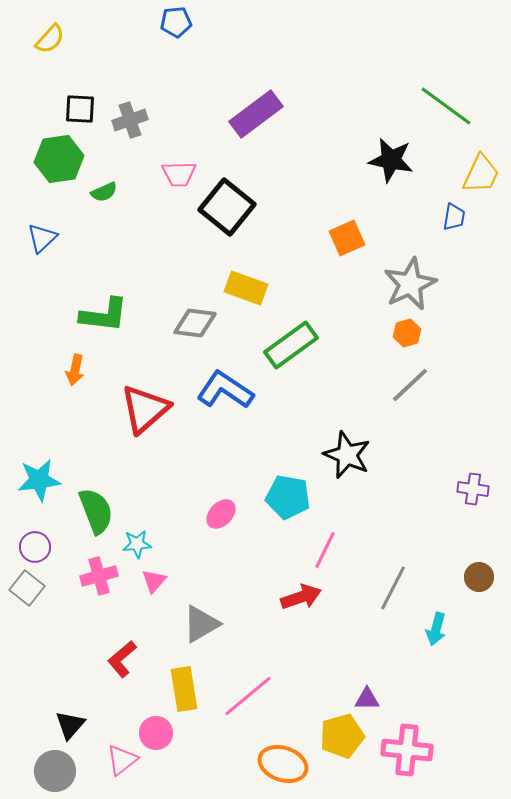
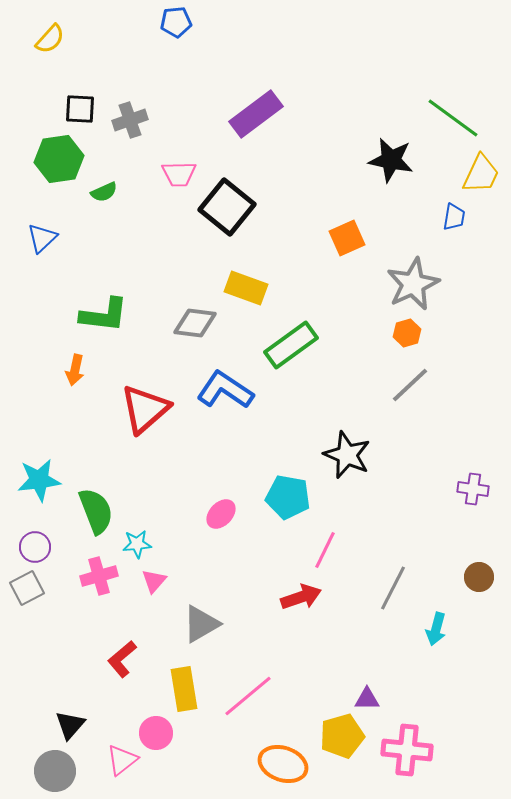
green line at (446, 106): moved 7 px right, 12 px down
gray star at (410, 284): moved 3 px right
gray square at (27, 588): rotated 24 degrees clockwise
